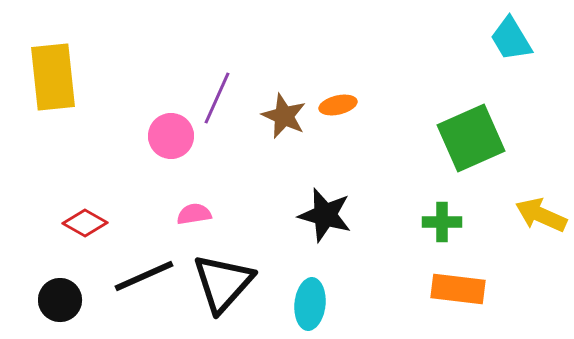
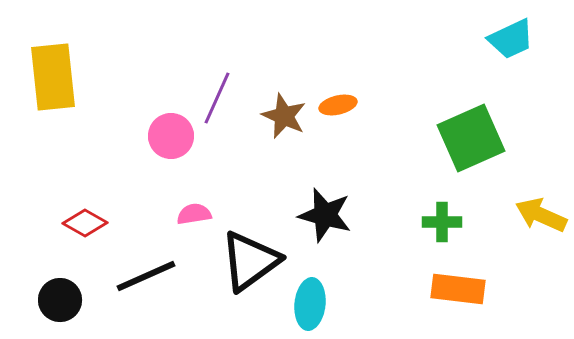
cyan trapezoid: rotated 84 degrees counterclockwise
black line: moved 2 px right
black triangle: moved 27 px right, 22 px up; rotated 12 degrees clockwise
